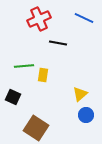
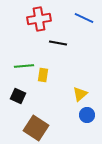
red cross: rotated 15 degrees clockwise
black square: moved 5 px right, 1 px up
blue circle: moved 1 px right
